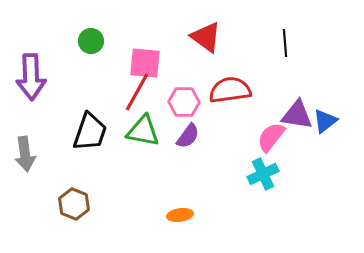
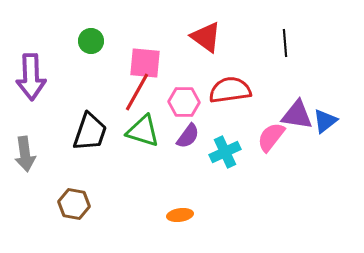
green triangle: rotated 6 degrees clockwise
cyan cross: moved 38 px left, 22 px up
brown hexagon: rotated 12 degrees counterclockwise
